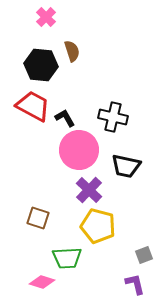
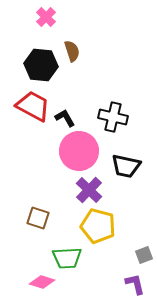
pink circle: moved 1 px down
